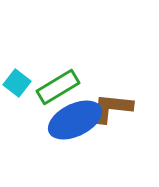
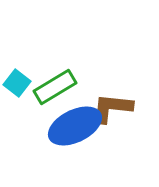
green rectangle: moved 3 px left
blue ellipse: moved 6 px down
